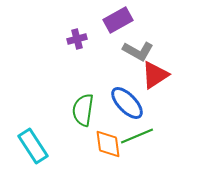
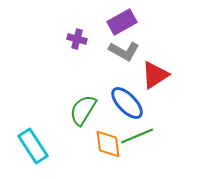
purple rectangle: moved 4 px right, 2 px down
purple cross: rotated 30 degrees clockwise
gray L-shape: moved 14 px left
green semicircle: rotated 24 degrees clockwise
